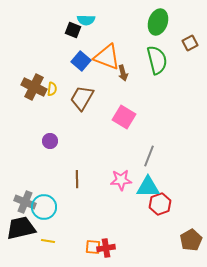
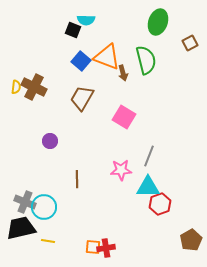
green semicircle: moved 11 px left
yellow semicircle: moved 36 px left, 2 px up
pink star: moved 10 px up
